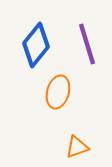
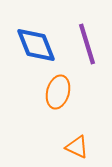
blue diamond: rotated 60 degrees counterclockwise
orange triangle: rotated 45 degrees clockwise
